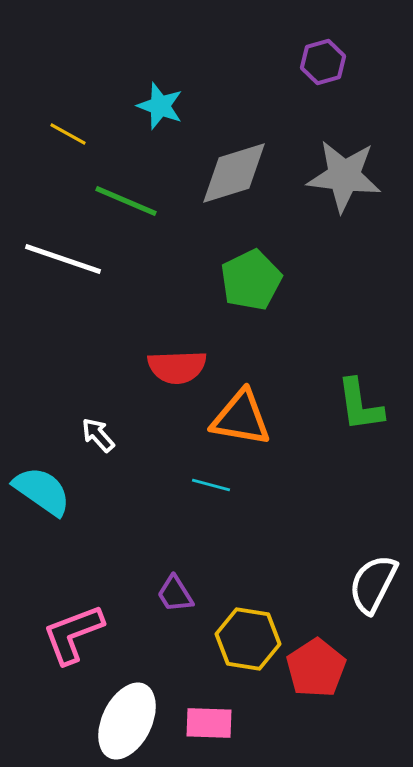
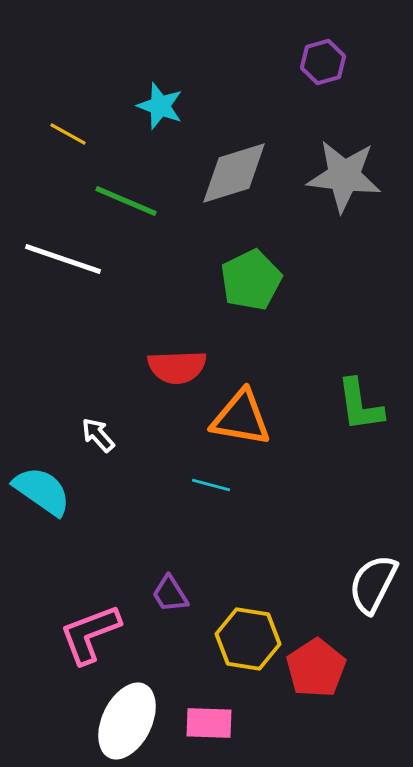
purple trapezoid: moved 5 px left
pink L-shape: moved 17 px right
